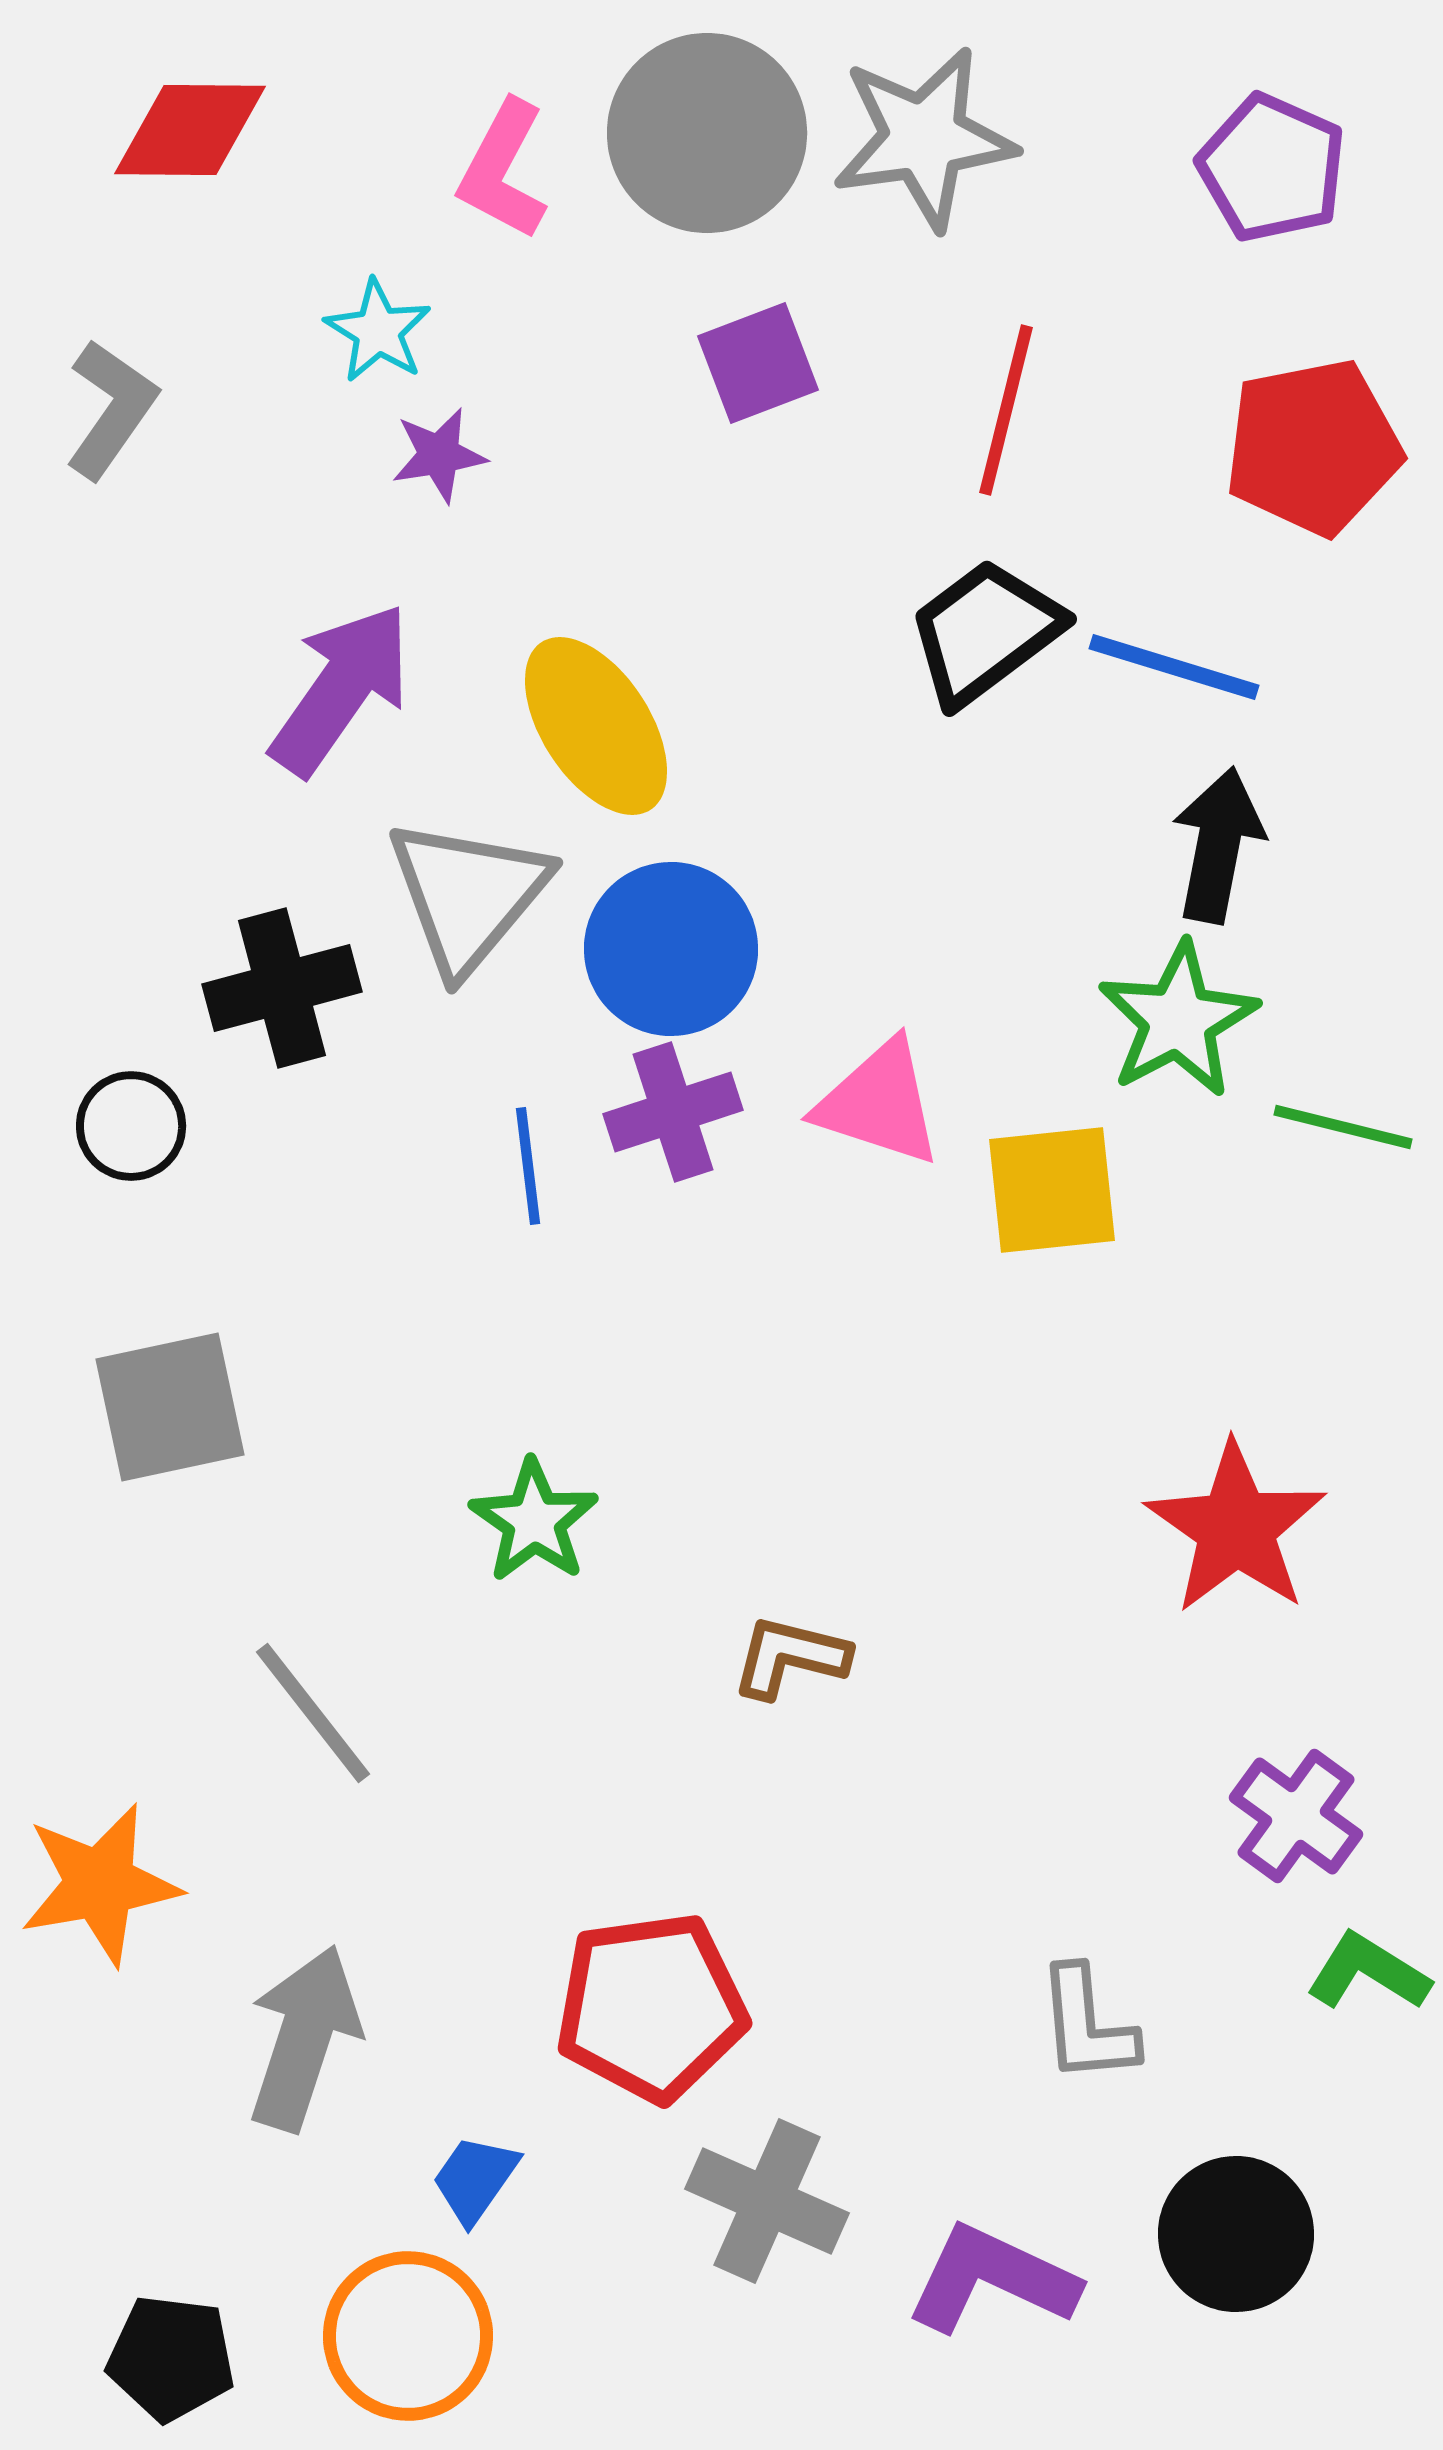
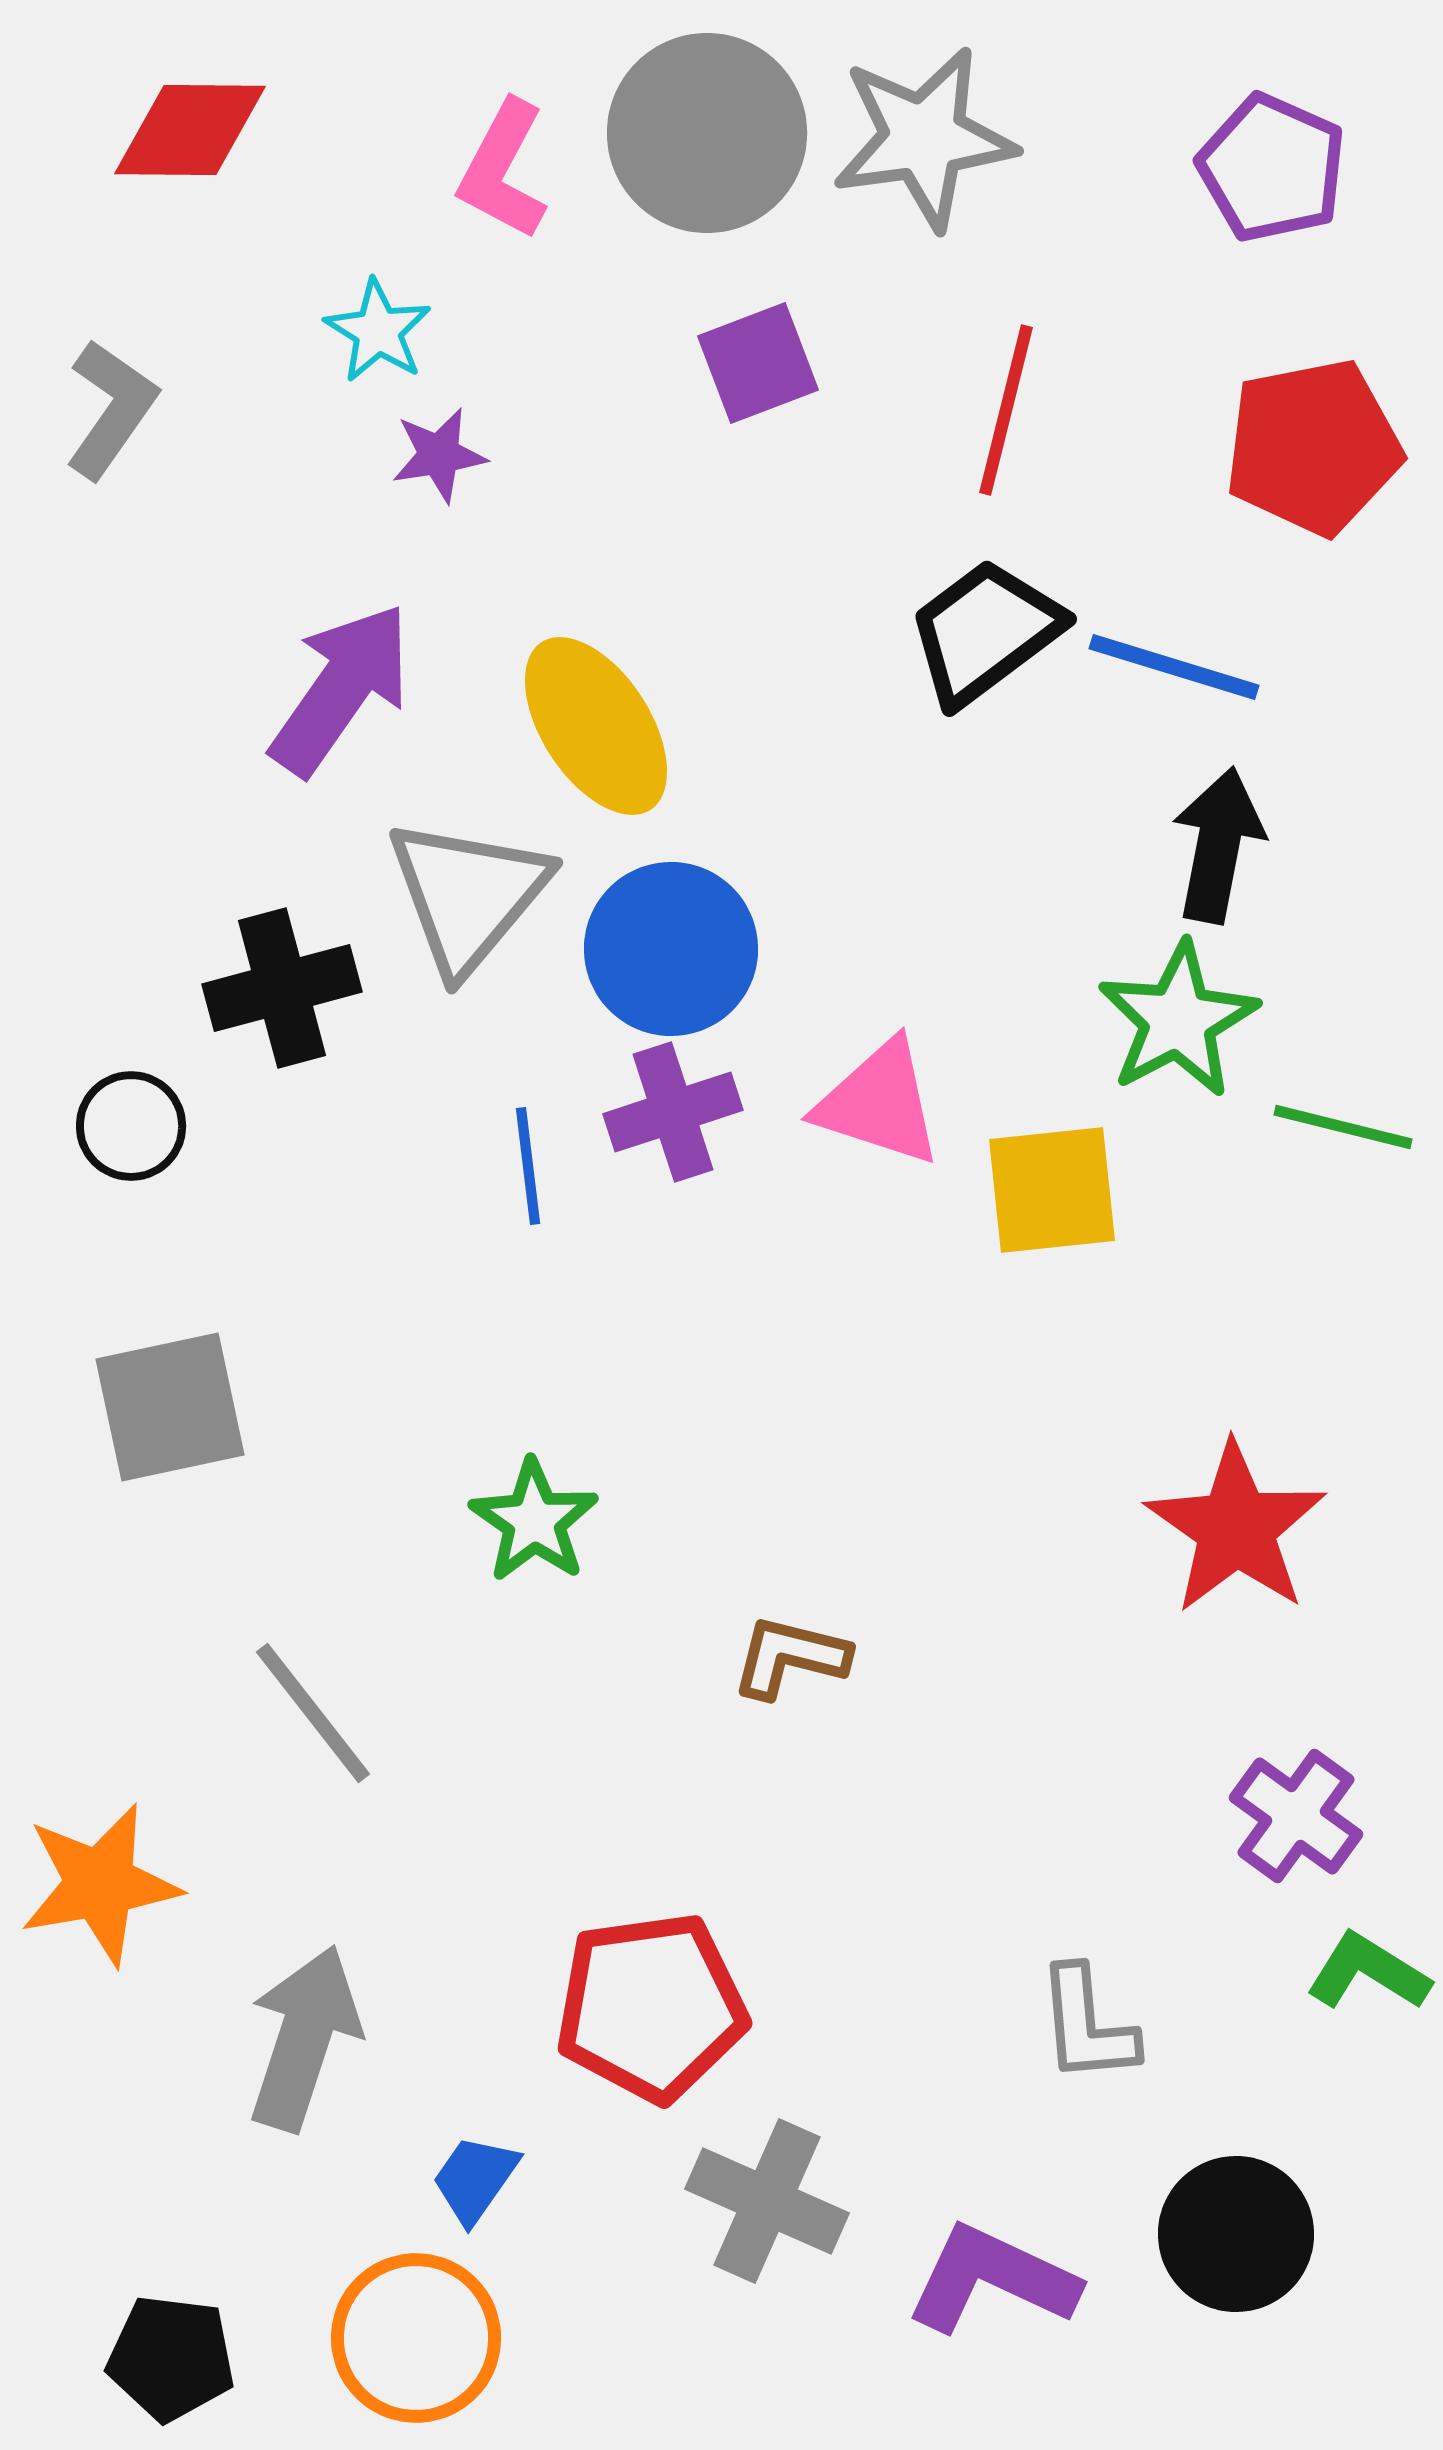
orange circle at (408, 2336): moved 8 px right, 2 px down
